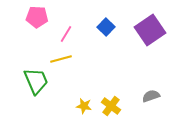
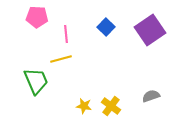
pink line: rotated 36 degrees counterclockwise
